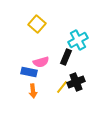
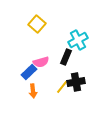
blue rectangle: rotated 56 degrees counterclockwise
black cross: rotated 12 degrees clockwise
